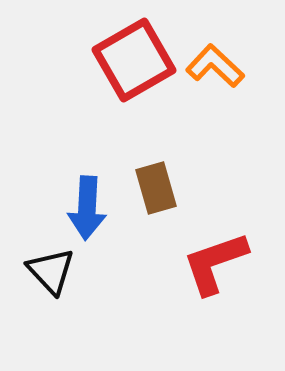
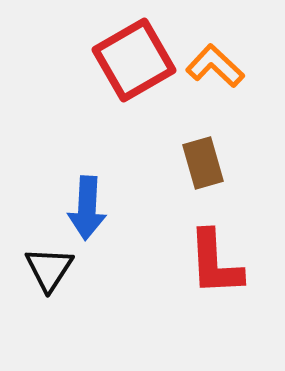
brown rectangle: moved 47 px right, 25 px up
red L-shape: rotated 74 degrees counterclockwise
black triangle: moved 2 px left, 2 px up; rotated 16 degrees clockwise
